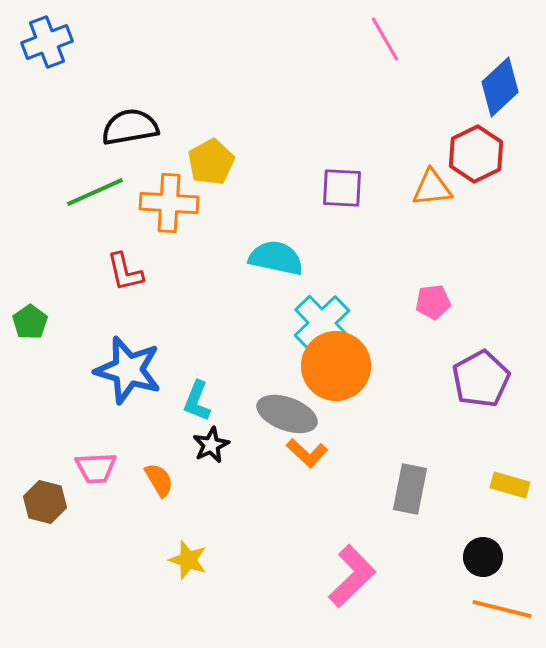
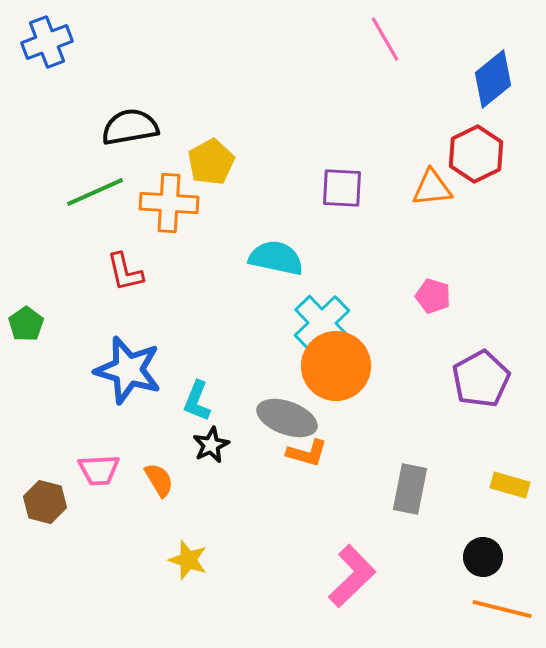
blue diamond: moved 7 px left, 8 px up; rotated 4 degrees clockwise
pink pentagon: moved 6 px up; rotated 24 degrees clockwise
green pentagon: moved 4 px left, 2 px down
gray ellipse: moved 4 px down
orange L-shape: rotated 27 degrees counterclockwise
pink trapezoid: moved 3 px right, 2 px down
